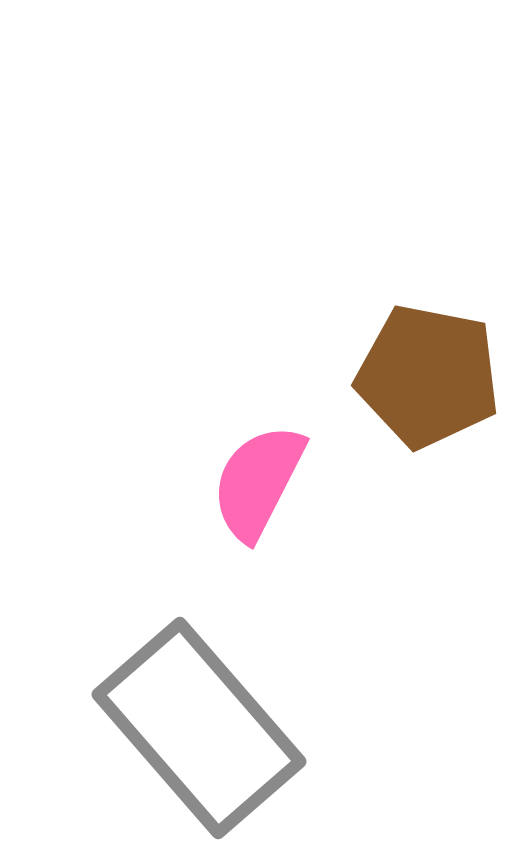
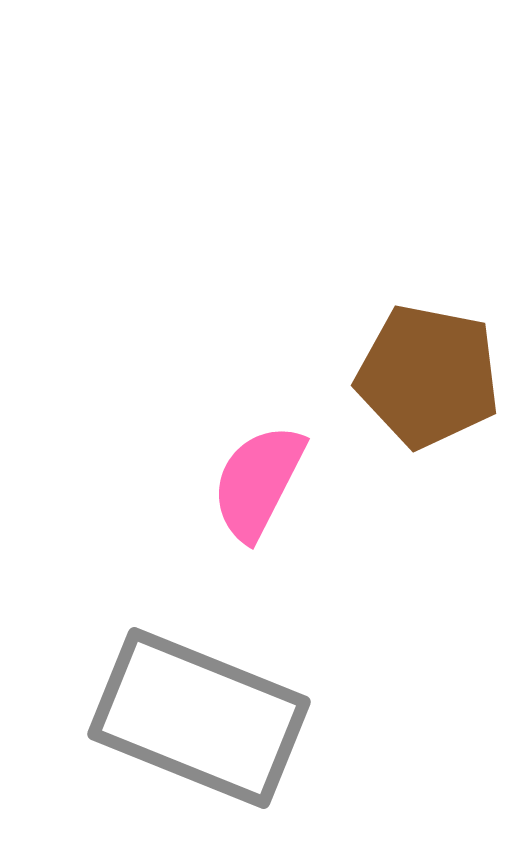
gray rectangle: moved 10 px up; rotated 27 degrees counterclockwise
